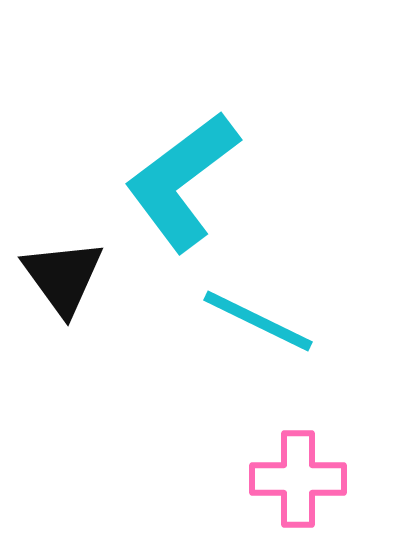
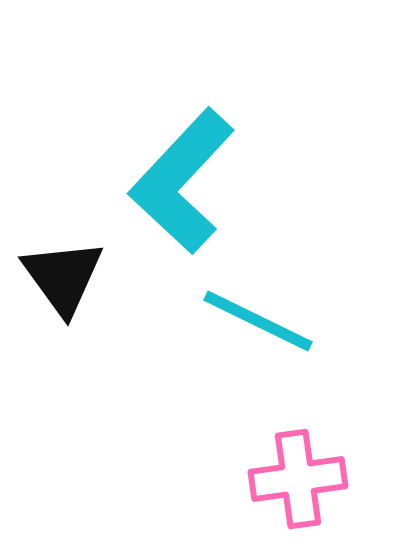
cyan L-shape: rotated 10 degrees counterclockwise
pink cross: rotated 8 degrees counterclockwise
